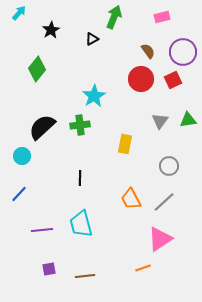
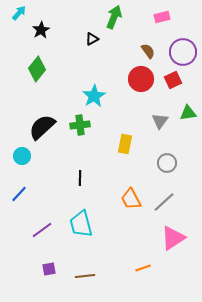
black star: moved 10 px left
green triangle: moved 7 px up
gray circle: moved 2 px left, 3 px up
purple line: rotated 30 degrees counterclockwise
pink triangle: moved 13 px right, 1 px up
